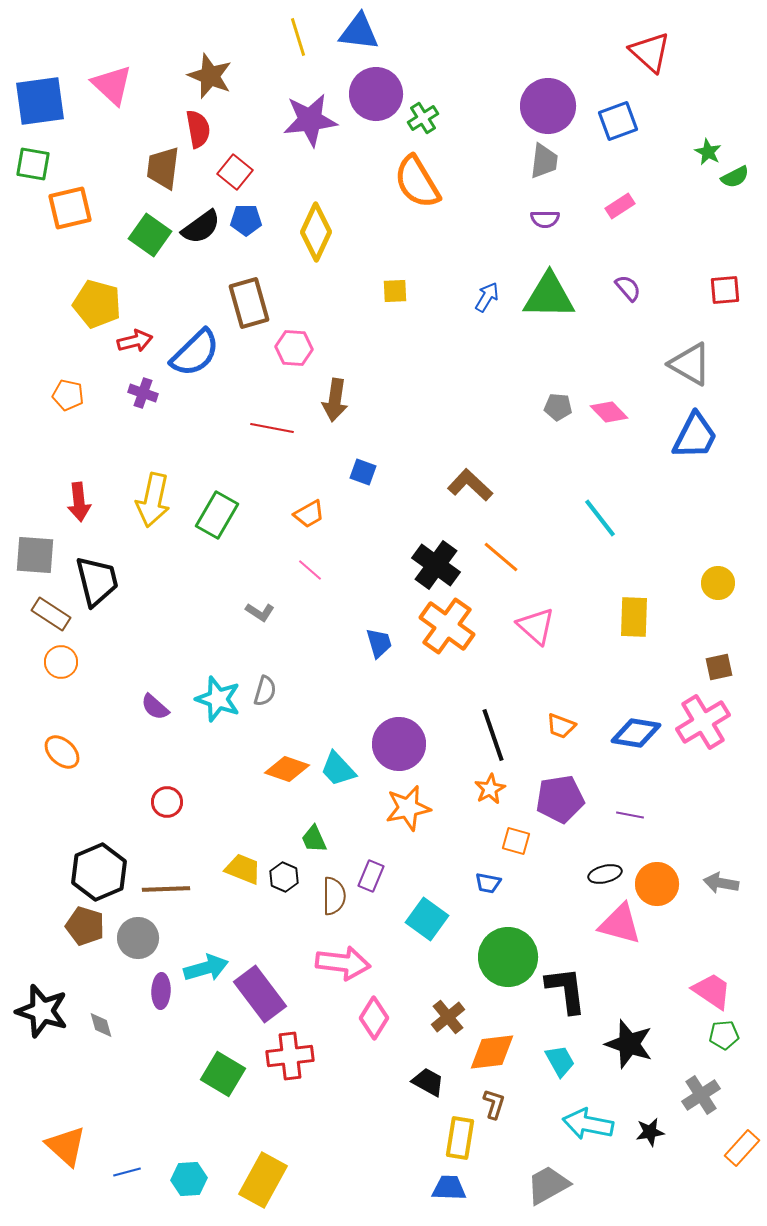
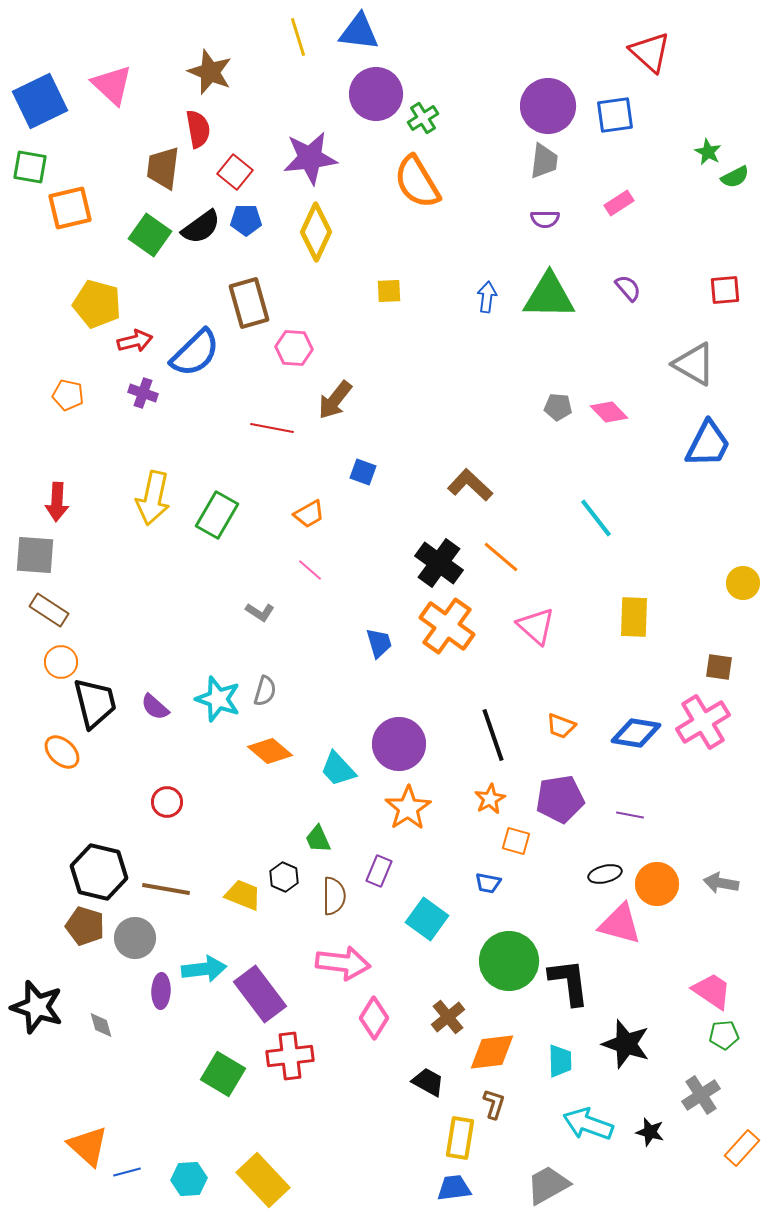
brown star at (210, 76): moved 4 px up
blue square at (40, 101): rotated 18 degrees counterclockwise
purple star at (310, 120): moved 38 px down
blue square at (618, 121): moved 3 px left, 6 px up; rotated 12 degrees clockwise
green square at (33, 164): moved 3 px left, 3 px down
pink rectangle at (620, 206): moved 1 px left, 3 px up
yellow square at (395, 291): moved 6 px left
blue arrow at (487, 297): rotated 24 degrees counterclockwise
gray triangle at (690, 364): moved 4 px right
brown arrow at (335, 400): rotated 30 degrees clockwise
blue trapezoid at (695, 436): moved 13 px right, 8 px down
yellow arrow at (153, 500): moved 2 px up
red arrow at (79, 502): moved 22 px left; rotated 9 degrees clockwise
cyan line at (600, 518): moved 4 px left
black cross at (436, 565): moved 3 px right, 2 px up
black trapezoid at (97, 581): moved 2 px left, 122 px down
yellow circle at (718, 583): moved 25 px right
brown rectangle at (51, 614): moved 2 px left, 4 px up
brown square at (719, 667): rotated 20 degrees clockwise
orange diamond at (287, 769): moved 17 px left, 18 px up; rotated 21 degrees clockwise
orange star at (490, 789): moved 10 px down
orange star at (408, 808): rotated 21 degrees counterclockwise
green trapezoid at (314, 839): moved 4 px right
yellow trapezoid at (243, 869): moved 26 px down
black hexagon at (99, 872): rotated 24 degrees counterclockwise
purple rectangle at (371, 876): moved 8 px right, 5 px up
brown line at (166, 889): rotated 12 degrees clockwise
gray circle at (138, 938): moved 3 px left
green circle at (508, 957): moved 1 px right, 4 px down
cyan arrow at (206, 968): moved 2 px left, 1 px down; rotated 9 degrees clockwise
black L-shape at (566, 990): moved 3 px right, 8 px up
black star at (42, 1011): moved 5 px left, 4 px up
black star at (629, 1044): moved 3 px left
cyan trapezoid at (560, 1061): rotated 28 degrees clockwise
cyan arrow at (588, 1124): rotated 9 degrees clockwise
black star at (650, 1132): rotated 24 degrees clockwise
orange triangle at (66, 1146): moved 22 px right
yellow rectangle at (263, 1180): rotated 72 degrees counterclockwise
blue trapezoid at (449, 1188): moved 5 px right; rotated 9 degrees counterclockwise
